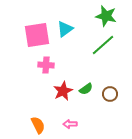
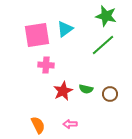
green semicircle: rotated 48 degrees clockwise
